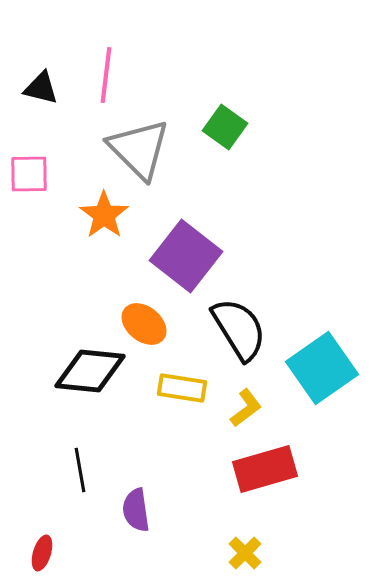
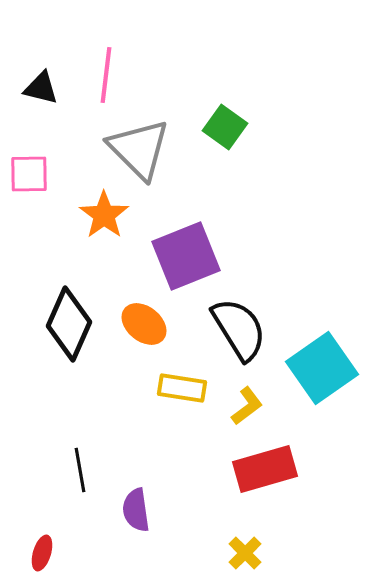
purple square: rotated 30 degrees clockwise
black diamond: moved 21 px left, 47 px up; rotated 72 degrees counterclockwise
yellow L-shape: moved 1 px right, 2 px up
